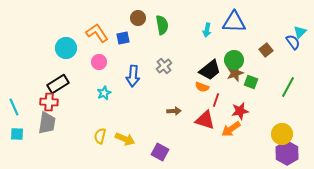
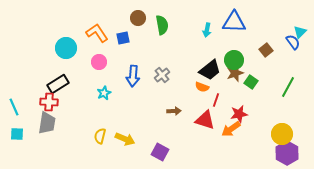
gray cross: moved 2 px left, 9 px down
green square: rotated 16 degrees clockwise
red star: moved 1 px left, 3 px down
